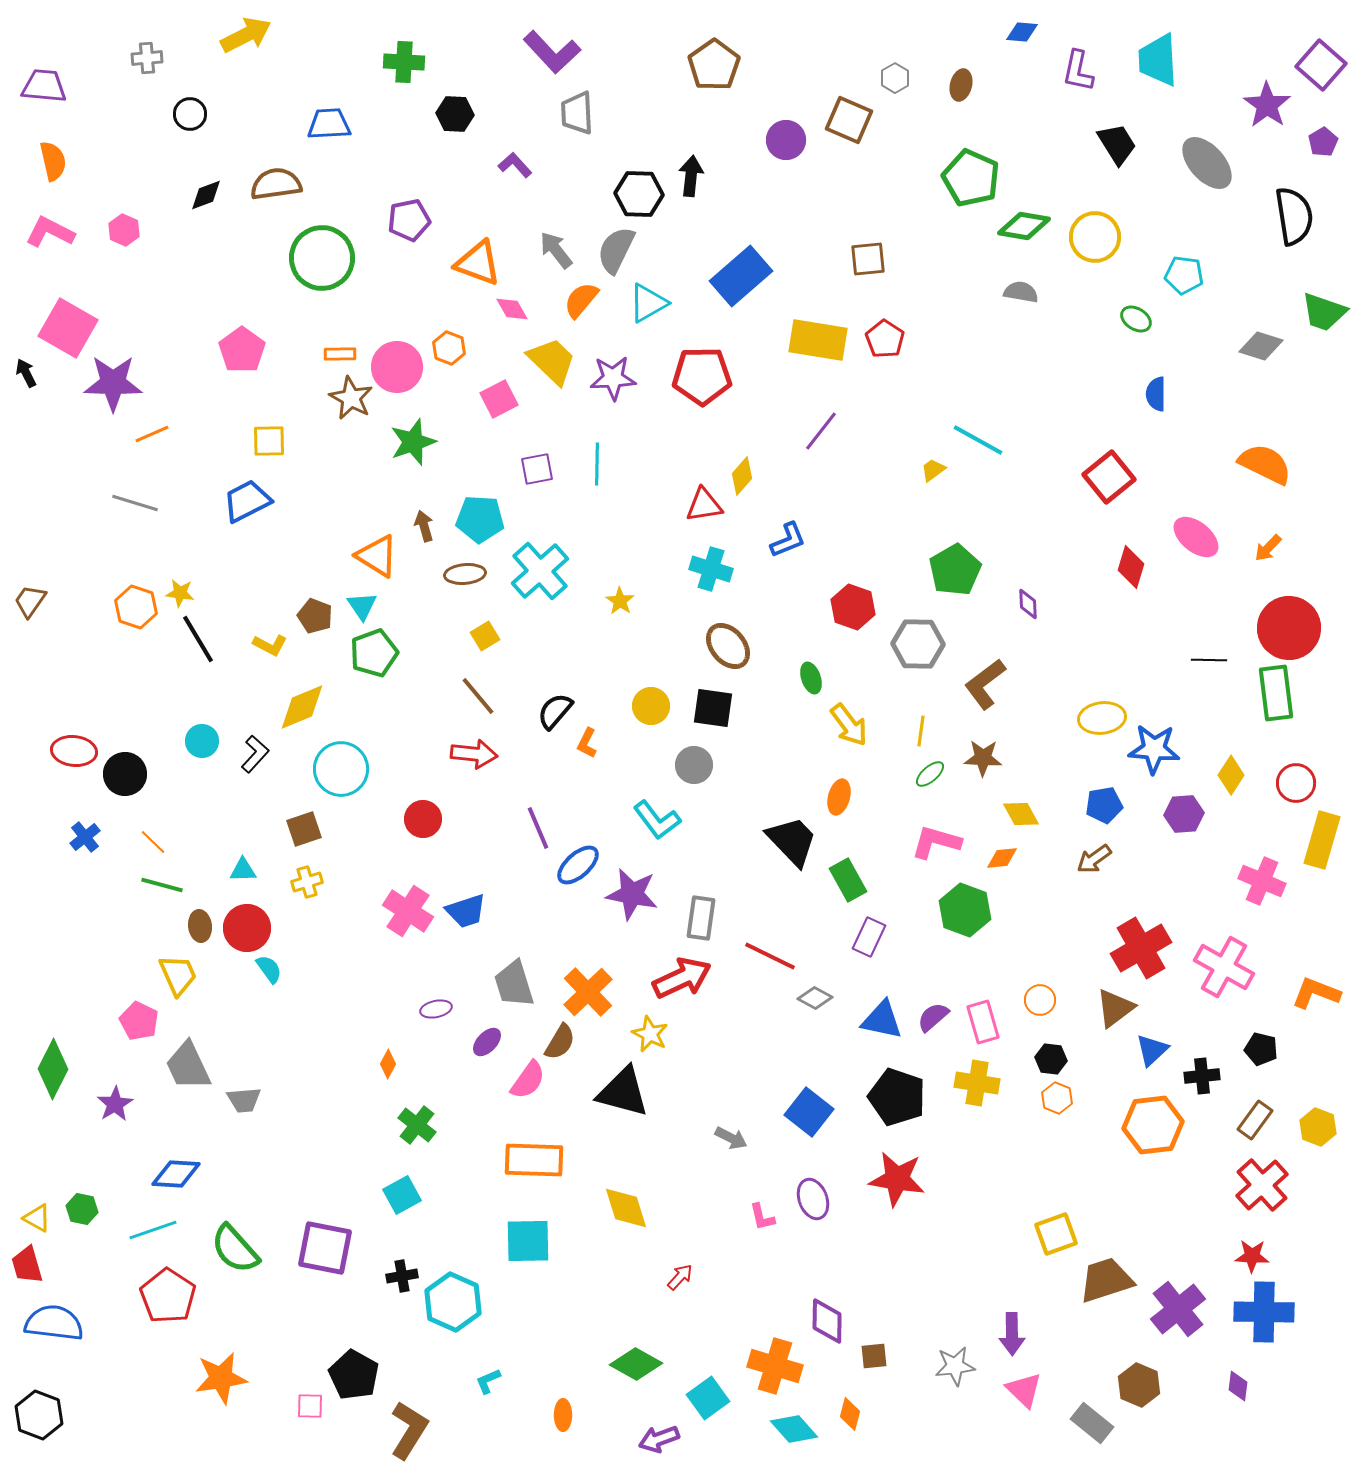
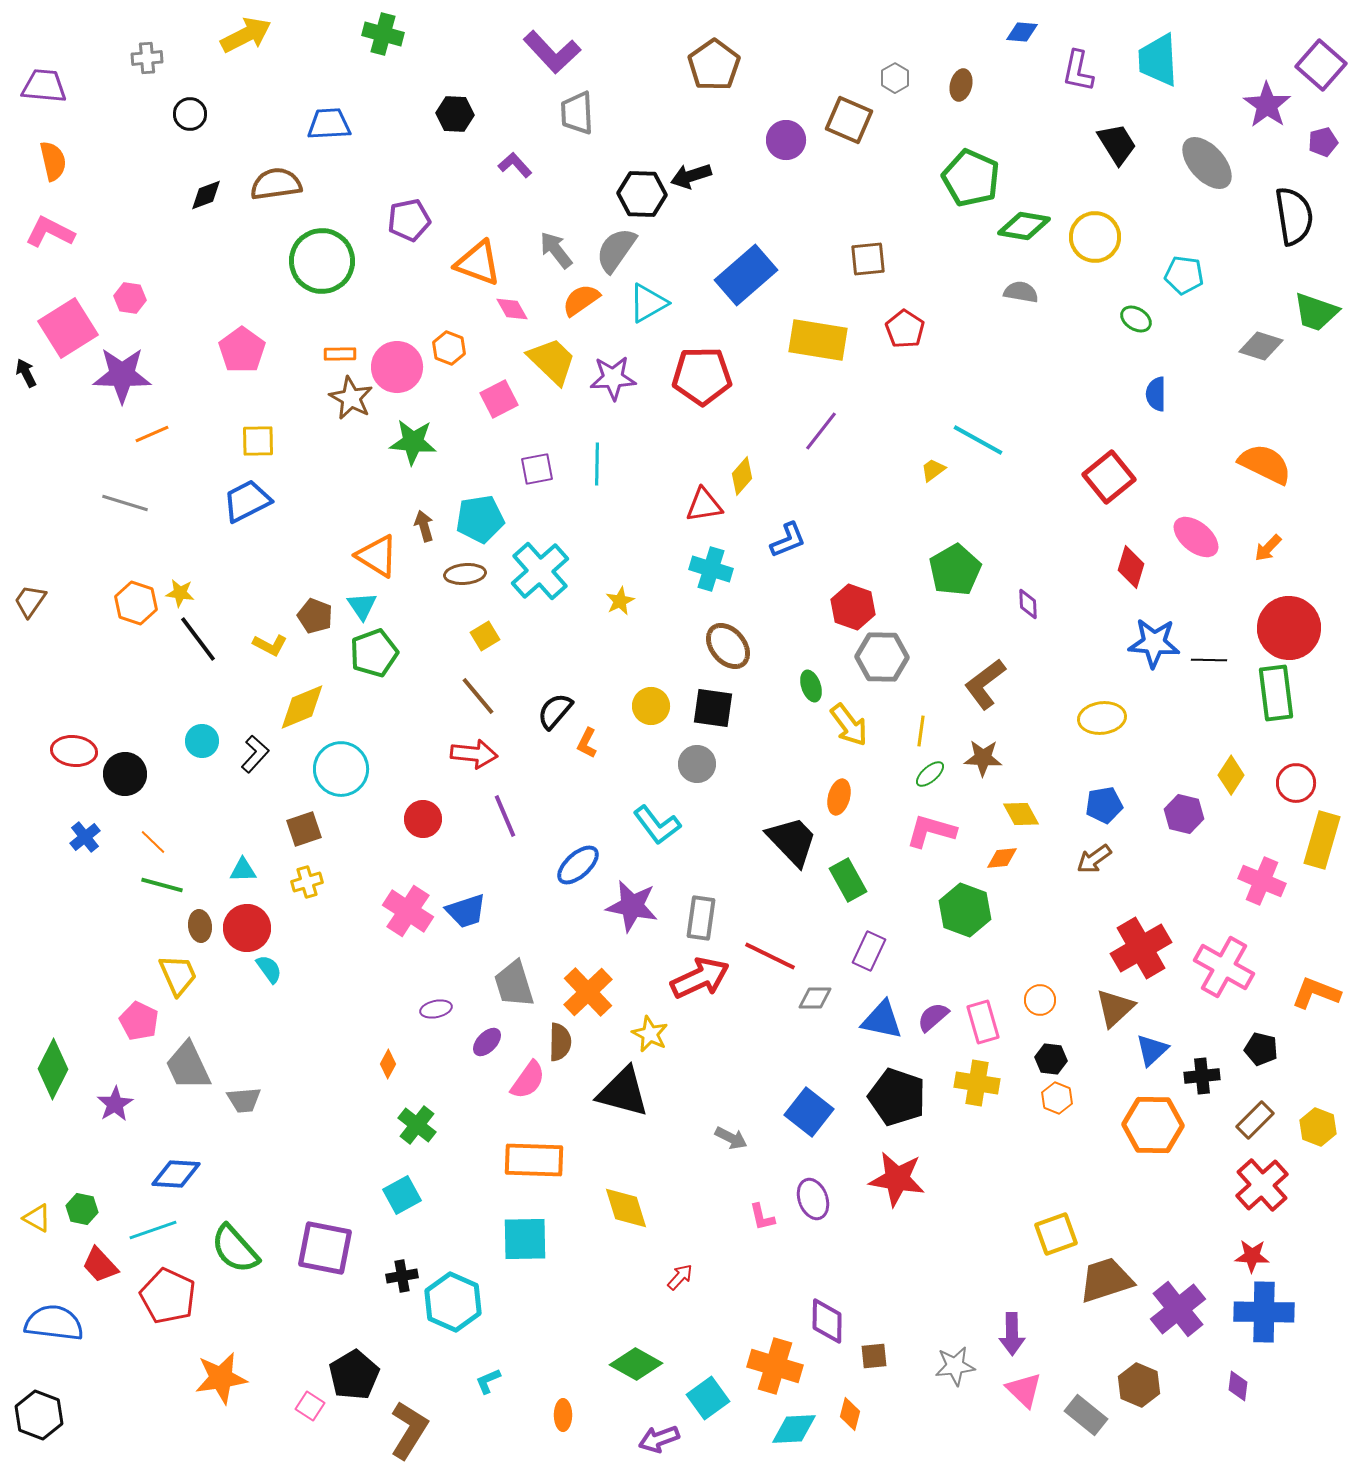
green cross at (404, 62): moved 21 px left, 28 px up; rotated 12 degrees clockwise
purple pentagon at (1323, 142): rotated 16 degrees clockwise
black arrow at (691, 176): rotated 114 degrees counterclockwise
black hexagon at (639, 194): moved 3 px right
pink hexagon at (124, 230): moved 6 px right, 68 px down; rotated 16 degrees counterclockwise
gray semicircle at (616, 250): rotated 9 degrees clockwise
green circle at (322, 258): moved 3 px down
blue rectangle at (741, 276): moved 5 px right, 1 px up
orange semicircle at (581, 300): rotated 15 degrees clockwise
green trapezoid at (1324, 312): moved 8 px left
pink square at (68, 328): rotated 28 degrees clockwise
red pentagon at (885, 339): moved 20 px right, 10 px up
purple star at (113, 383): moved 9 px right, 8 px up
yellow square at (269, 441): moved 11 px left
green star at (413, 442): rotated 24 degrees clockwise
gray line at (135, 503): moved 10 px left
cyan pentagon at (480, 519): rotated 12 degrees counterclockwise
yellow star at (620, 601): rotated 12 degrees clockwise
orange hexagon at (136, 607): moved 4 px up
black line at (198, 639): rotated 6 degrees counterclockwise
gray hexagon at (918, 644): moved 36 px left, 13 px down
green ellipse at (811, 678): moved 8 px down
blue star at (1154, 749): moved 106 px up
gray circle at (694, 765): moved 3 px right, 1 px up
purple hexagon at (1184, 814): rotated 18 degrees clockwise
cyan L-shape at (657, 820): moved 5 px down
purple line at (538, 828): moved 33 px left, 12 px up
pink L-shape at (936, 842): moved 5 px left, 11 px up
purple star at (632, 894): moved 12 px down
purple rectangle at (869, 937): moved 14 px down
red arrow at (682, 978): moved 18 px right
gray diamond at (815, 998): rotated 28 degrees counterclockwise
brown triangle at (1115, 1008): rotated 6 degrees counterclockwise
brown semicircle at (560, 1042): rotated 30 degrees counterclockwise
brown rectangle at (1255, 1120): rotated 9 degrees clockwise
orange hexagon at (1153, 1125): rotated 8 degrees clockwise
cyan square at (528, 1241): moved 3 px left, 2 px up
red trapezoid at (27, 1265): moved 73 px right; rotated 27 degrees counterclockwise
red pentagon at (168, 1296): rotated 8 degrees counterclockwise
black pentagon at (354, 1375): rotated 12 degrees clockwise
pink square at (310, 1406): rotated 32 degrees clockwise
gray rectangle at (1092, 1423): moved 6 px left, 8 px up
cyan diamond at (794, 1429): rotated 51 degrees counterclockwise
